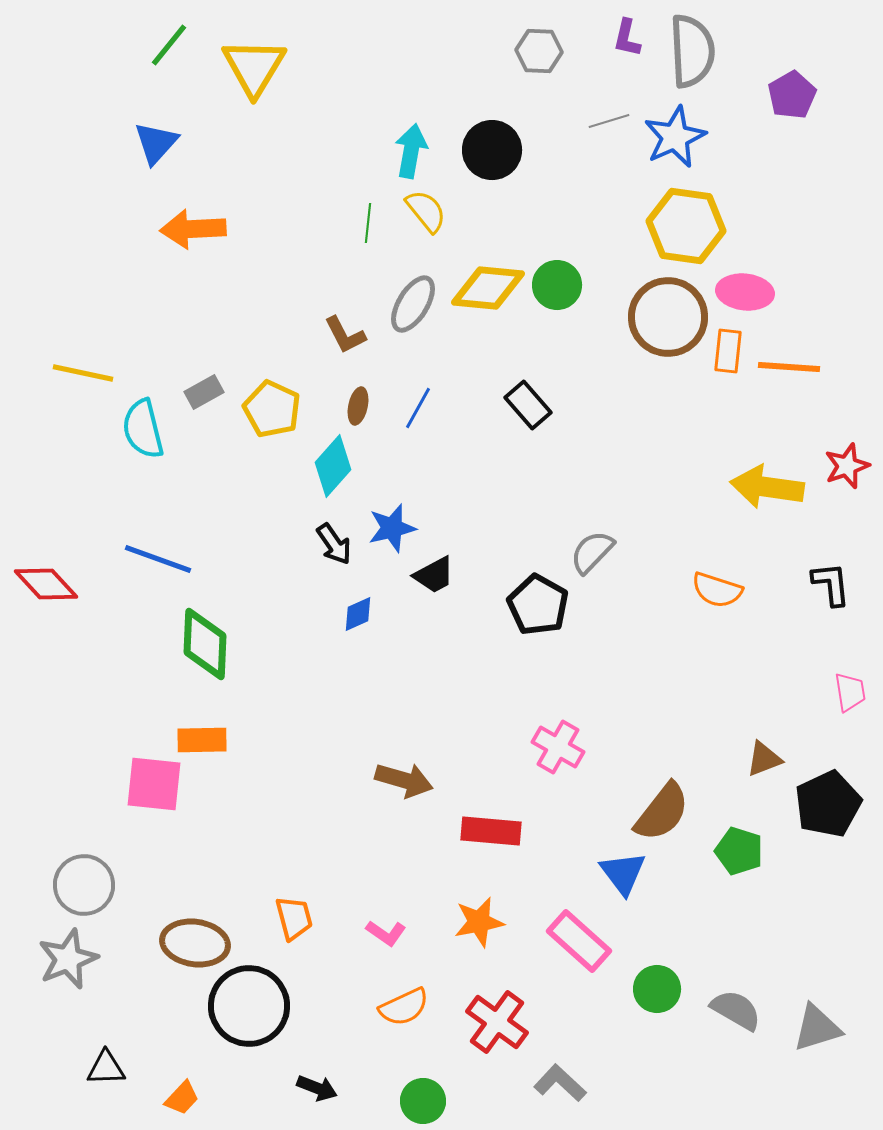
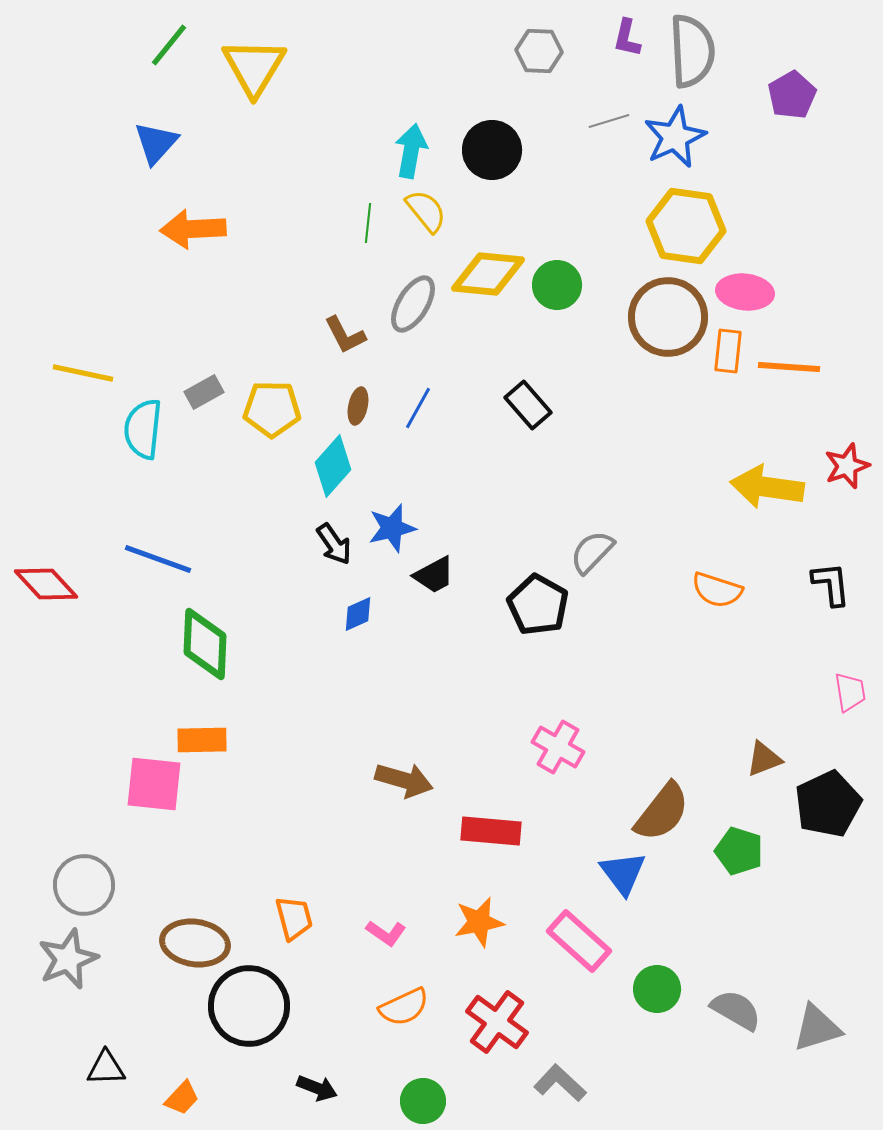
yellow diamond at (488, 288): moved 14 px up
yellow pentagon at (272, 409): rotated 24 degrees counterclockwise
cyan semicircle at (143, 429): rotated 20 degrees clockwise
